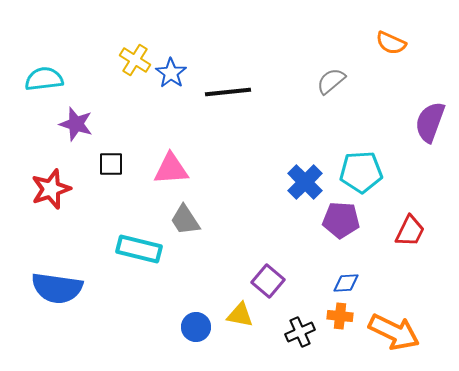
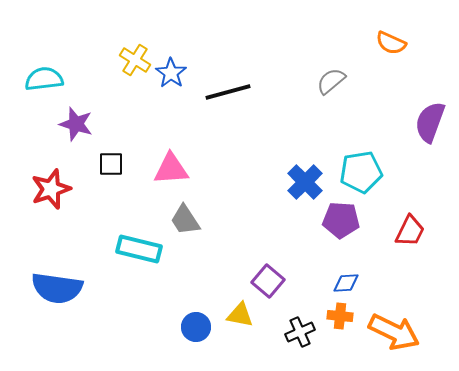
black line: rotated 9 degrees counterclockwise
cyan pentagon: rotated 6 degrees counterclockwise
